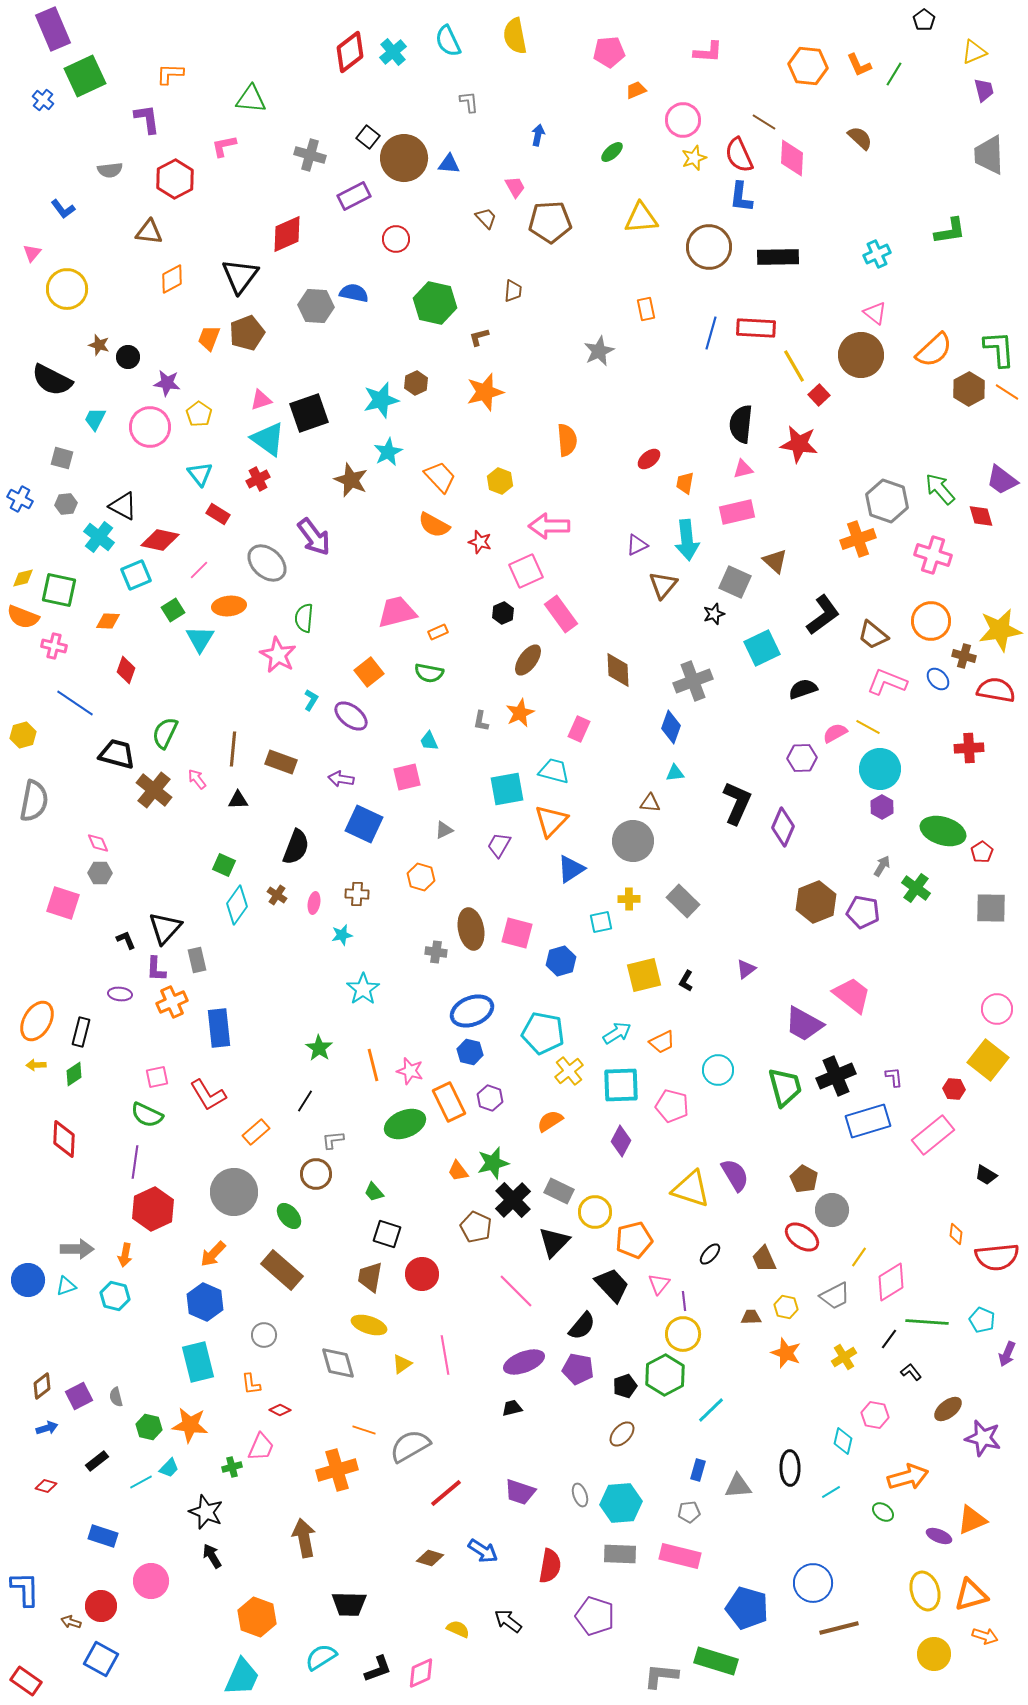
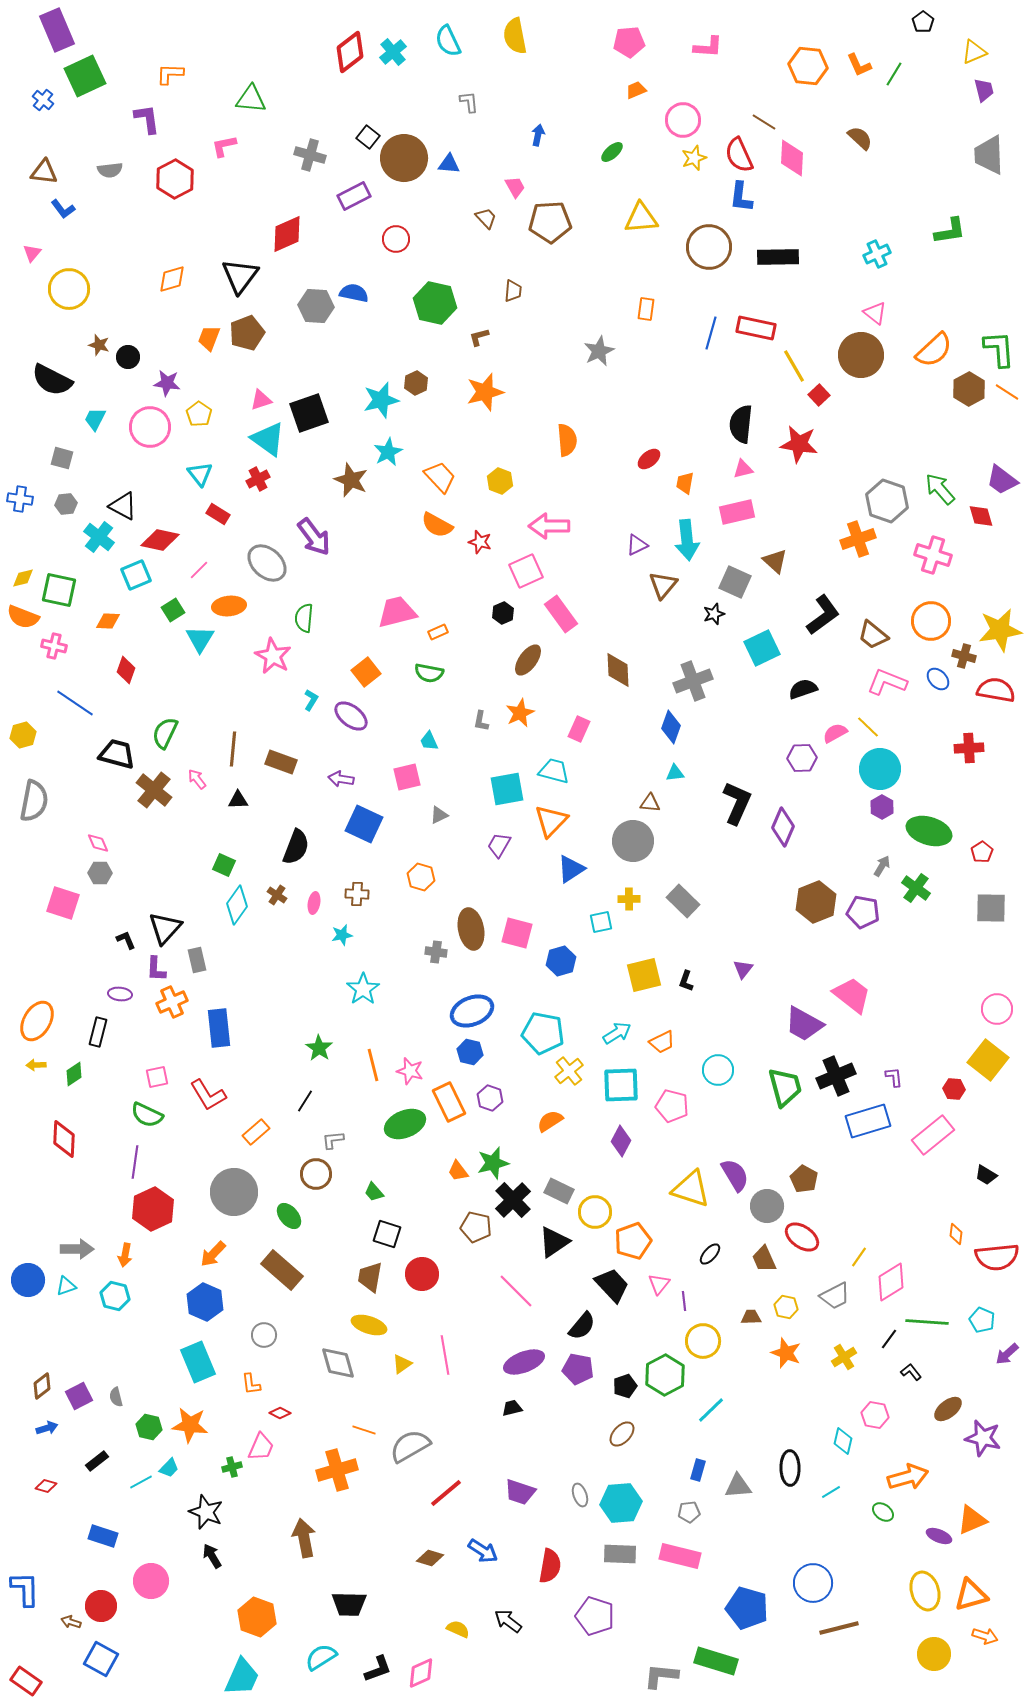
black pentagon at (924, 20): moved 1 px left, 2 px down
purple rectangle at (53, 29): moved 4 px right, 1 px down
pink pentagon at (609, 52): moved 20 px right, 10 px up
pink L-shape at (708, 52): moved 5 px up
brown triangle at (149, 232): moved 105 px left, 60 px up
orange diamond at (172, 279): rotated 12 degrees clockwise
yellow circle at (67, 289): moved 2 px right
orange rectangle at (646, 309): rotated 20 degrees clockwise
red rectangle at (756, 328): rotated 9 degrees clockwise
blue cross at (20, 499): rotated 20 degrees counterclockwise
orange semicircle at (434, 525): moved 3 px right
pink star at (278, 655): moved 5 px left, 1 px down
orange square at (369, 672): moved 3 px left
yellow line at (868, 727): rotated 15 degrees clockwise
gray triangle at (444, 830): moved 5 px left, 15 px up
green ellipse at (943, 831): moved 14 px left
purple triangle at (746, 969): moved 3 px left; rotated 15 degrees counterclockwise
black L-shape at (686, 981): rotated 10 degrees counterclockwise
black rectangle at (81, 1032): moved 17 px right
gray circle at (832, 1210): moved 65 px left, 4 px up
brown pentagon at (476, 1227): rotated 12 degrees counterclockwise
orange pentagon at (634, 1240): moved 1 px left, 1 px down; rotated 6 degrees counterclockwise
black triangle at (554, 1242): rotated 12 degrees clockwise
yellow circle at (683, 1334): moved 20 px right, 7 px down
purple arrow at (1007, 1354): rotated 25 degrees clockwise
cyan rectangle at (198, 1362): rotated 9 degrees counterclockwise
red diamond at (280, 1410): moved 3 px down
